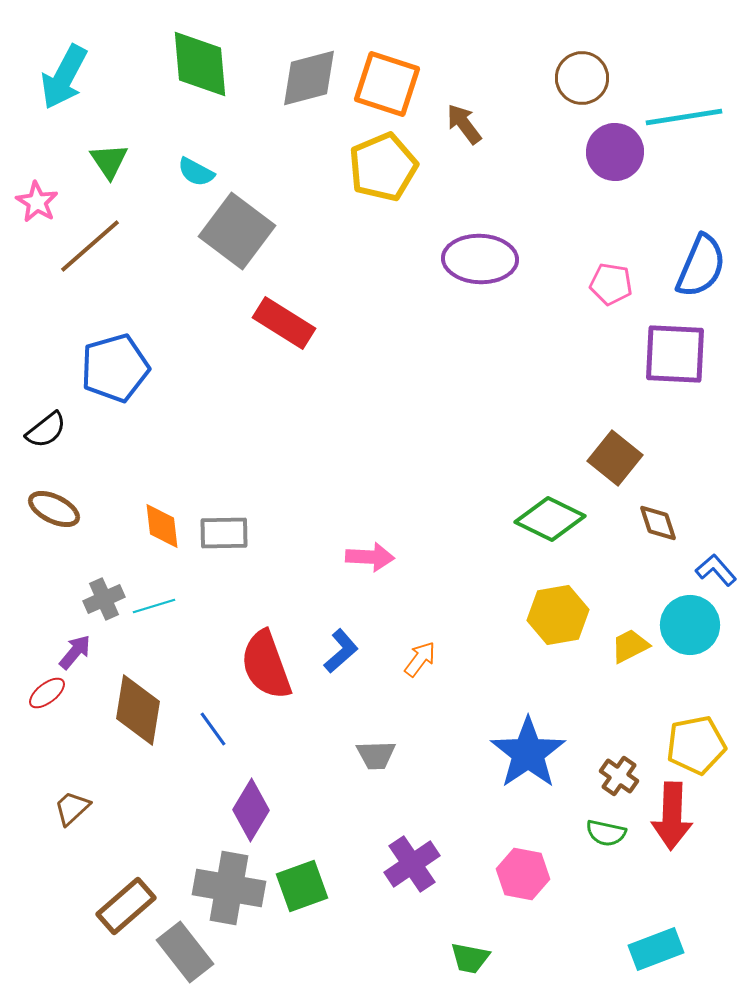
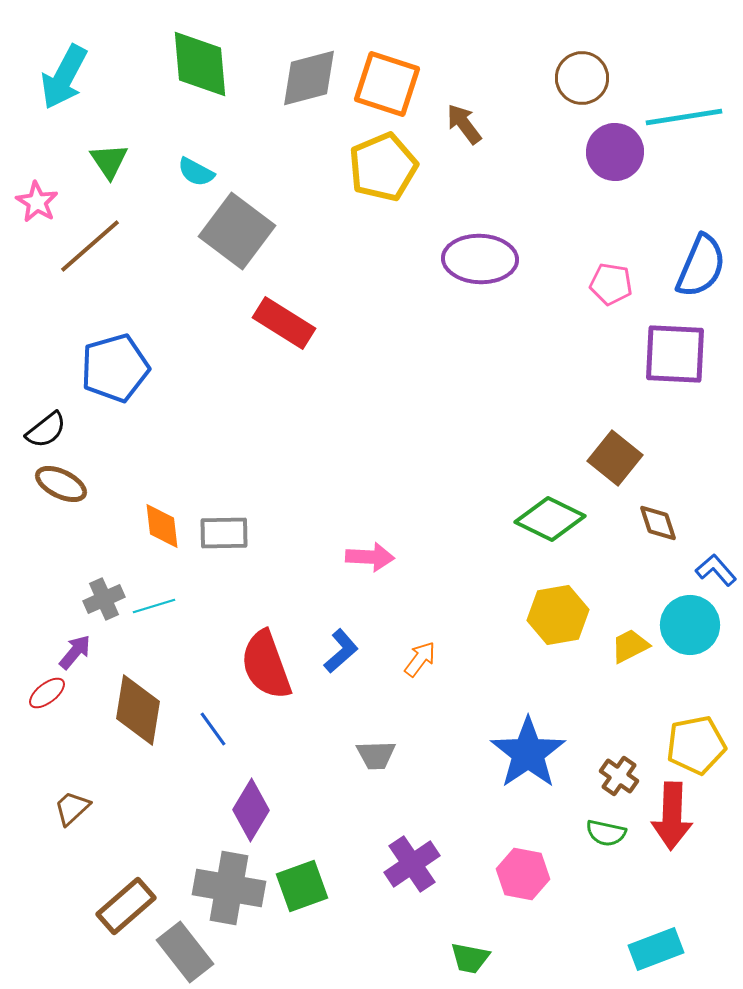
brown ellipse at (54, 509): moved 7 px right, 25 px up
